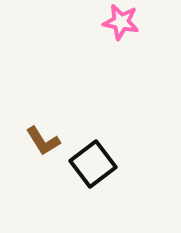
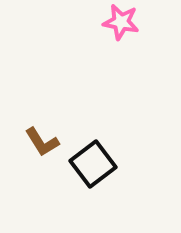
brown L-shape: moved 1 px left, 1 px down
